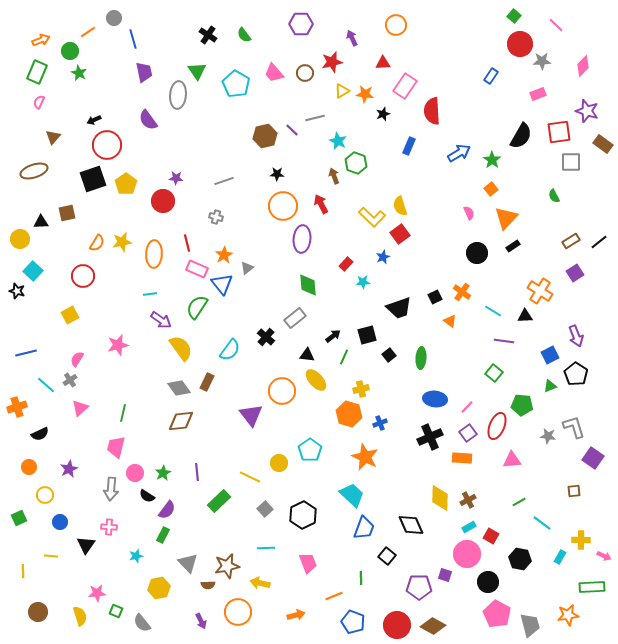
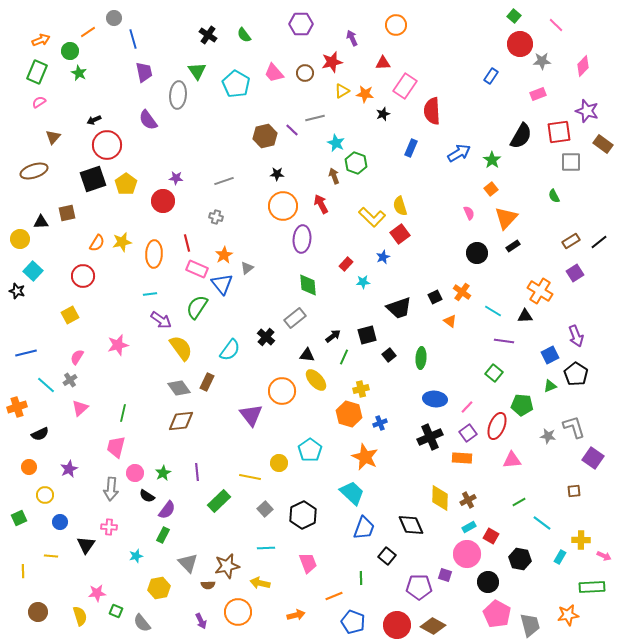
pink semicircle at (39, 102): rotated 32 degrees clockwise
cyan star at (338, 141): moved 2 px left, 2 px down
blue rectangle at (409, 146): moved 2 px right, 2 px down
pink semicircle at (77, 359): moved 2 px up
yellow line at (250, 477): rotated 15 degrees counterclockwise
cyan trapezoid at (352, 495): moved 2 px up
